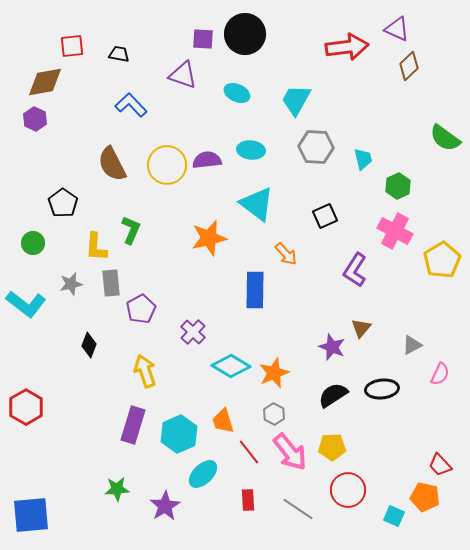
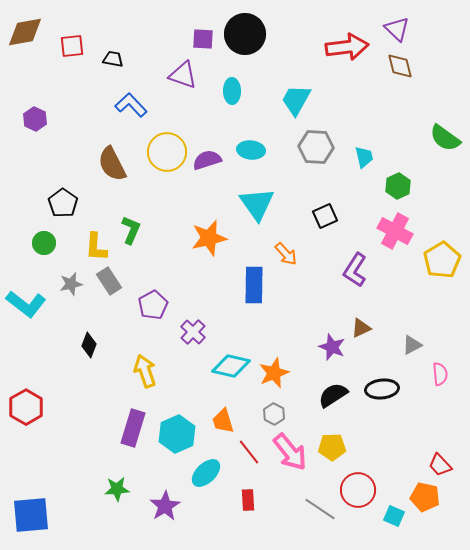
purple triangle at (397, 29): rotated 20 degrees clockwise
black trapezoid at (119, 54): moved 6 px left, 5 px down
brown diamond at (409, 66): moved 9 px left; rotated 60 degrees counterclockwise
brown diamond at (45, 82): moved 20 px left, 50 px up
cyan ellipse at (237, 93): moved 5 px left, 2 px up; rotated 65 degrees clockwise
cyan trapezoid at (363, 159): moved 1 px right, 2 px up
purple semicircle at (207, 160): rotated 12 degrees counterclockwise
yellow circle at (167, 165): moved 13 px up
cyan triangle at (257, 204): rotated 18 degrees clockwise
green circle at (33, 243): moved 11 px right
gray rectangle at (111, 283): moved 2 px left, 2 px up; rotated 28 degrees counterclockwise
blue rectangle at (255, 290): moved 1 px left, 5 px up
purple pentagon at (141, 309): moved 12 px right, 4 px up
brown triangle at (361, 328): rotated 25 degrees clockwise
cyan diamond at (231, 366): rotated 18 degrees counterclockwise
pink semicircle at (440, 374): rotated 30 degrees counterclockwise
purple rectangle at (133, 425): moved 3 px down
cyan hexagon at (179, 434): moved 2 px left
cyan ellipse at (203, 474): moved 3 px right, 1 px up
red circle at (348, 490): moved 10 px right
gray line at (298, 509): moved 22 px right
